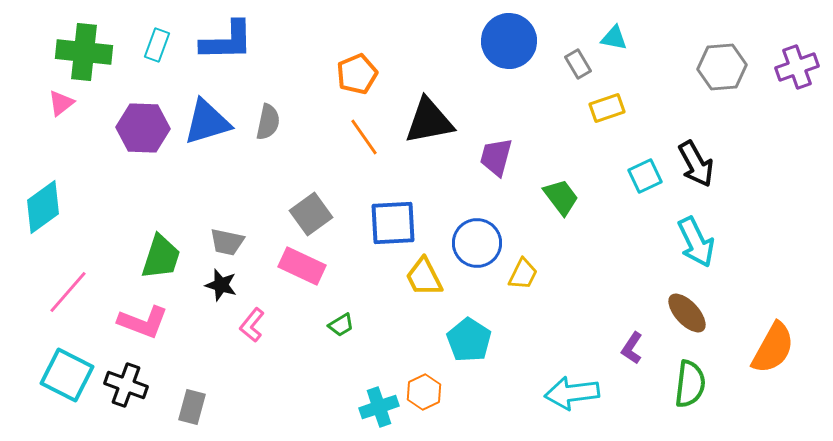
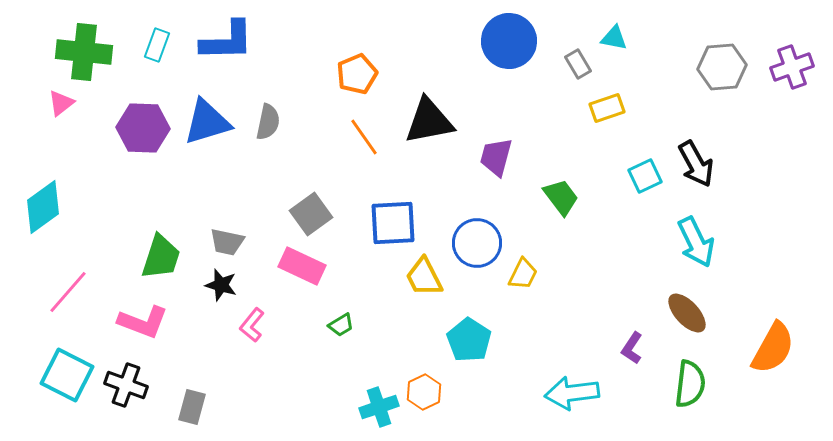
purple cross at (797, 67): moved 5 px left
